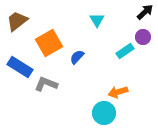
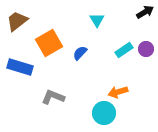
black arrow: rotated 12 degrees clockwise
purple circle: moved 3 px right, 12 px down
cyan rectangle: moved 1 px left, 1 px up
blue semicircle: moved 3 px right, 4 px up
blue rectangle: rotated 15 degrees counterclockwise
gray L-shape: moved 7 px right, 13 px down
